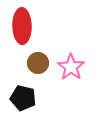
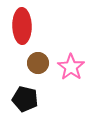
black pentagon: moved 2 px right, 1 px down
